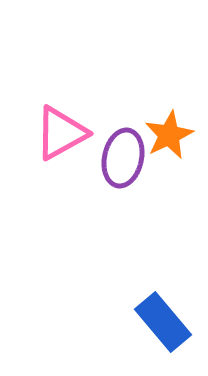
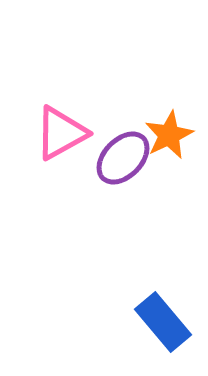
purple ellipse: rotated 32 degrees clockwise
